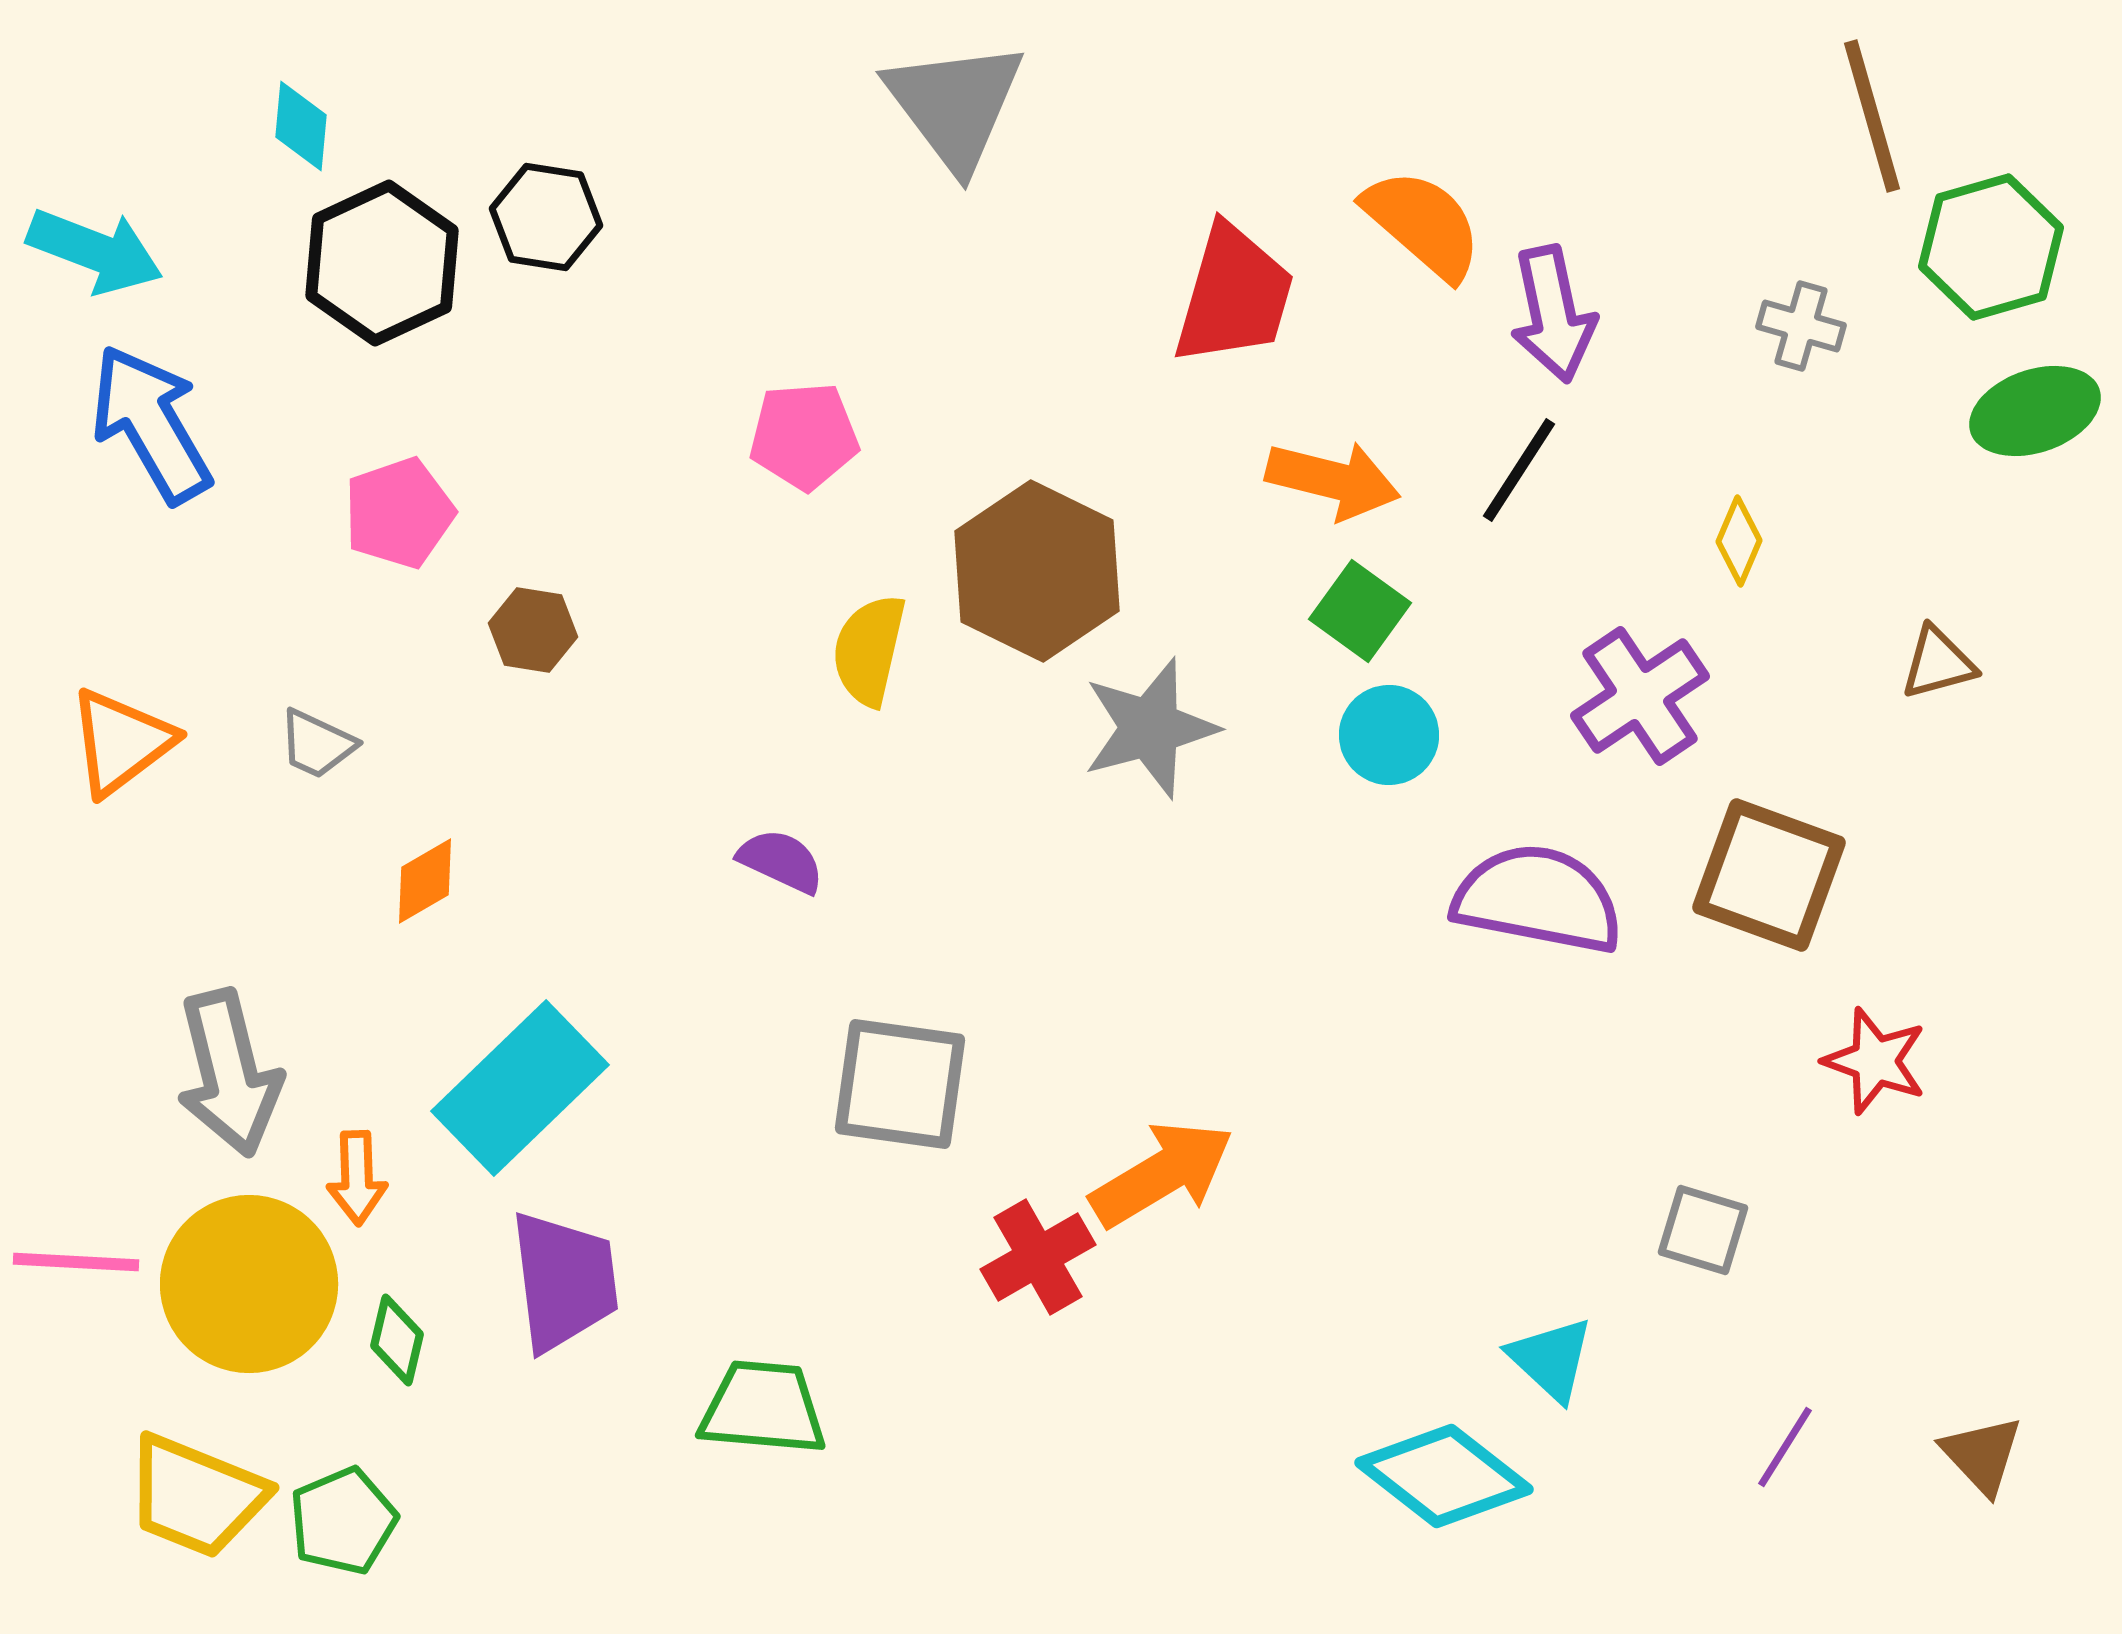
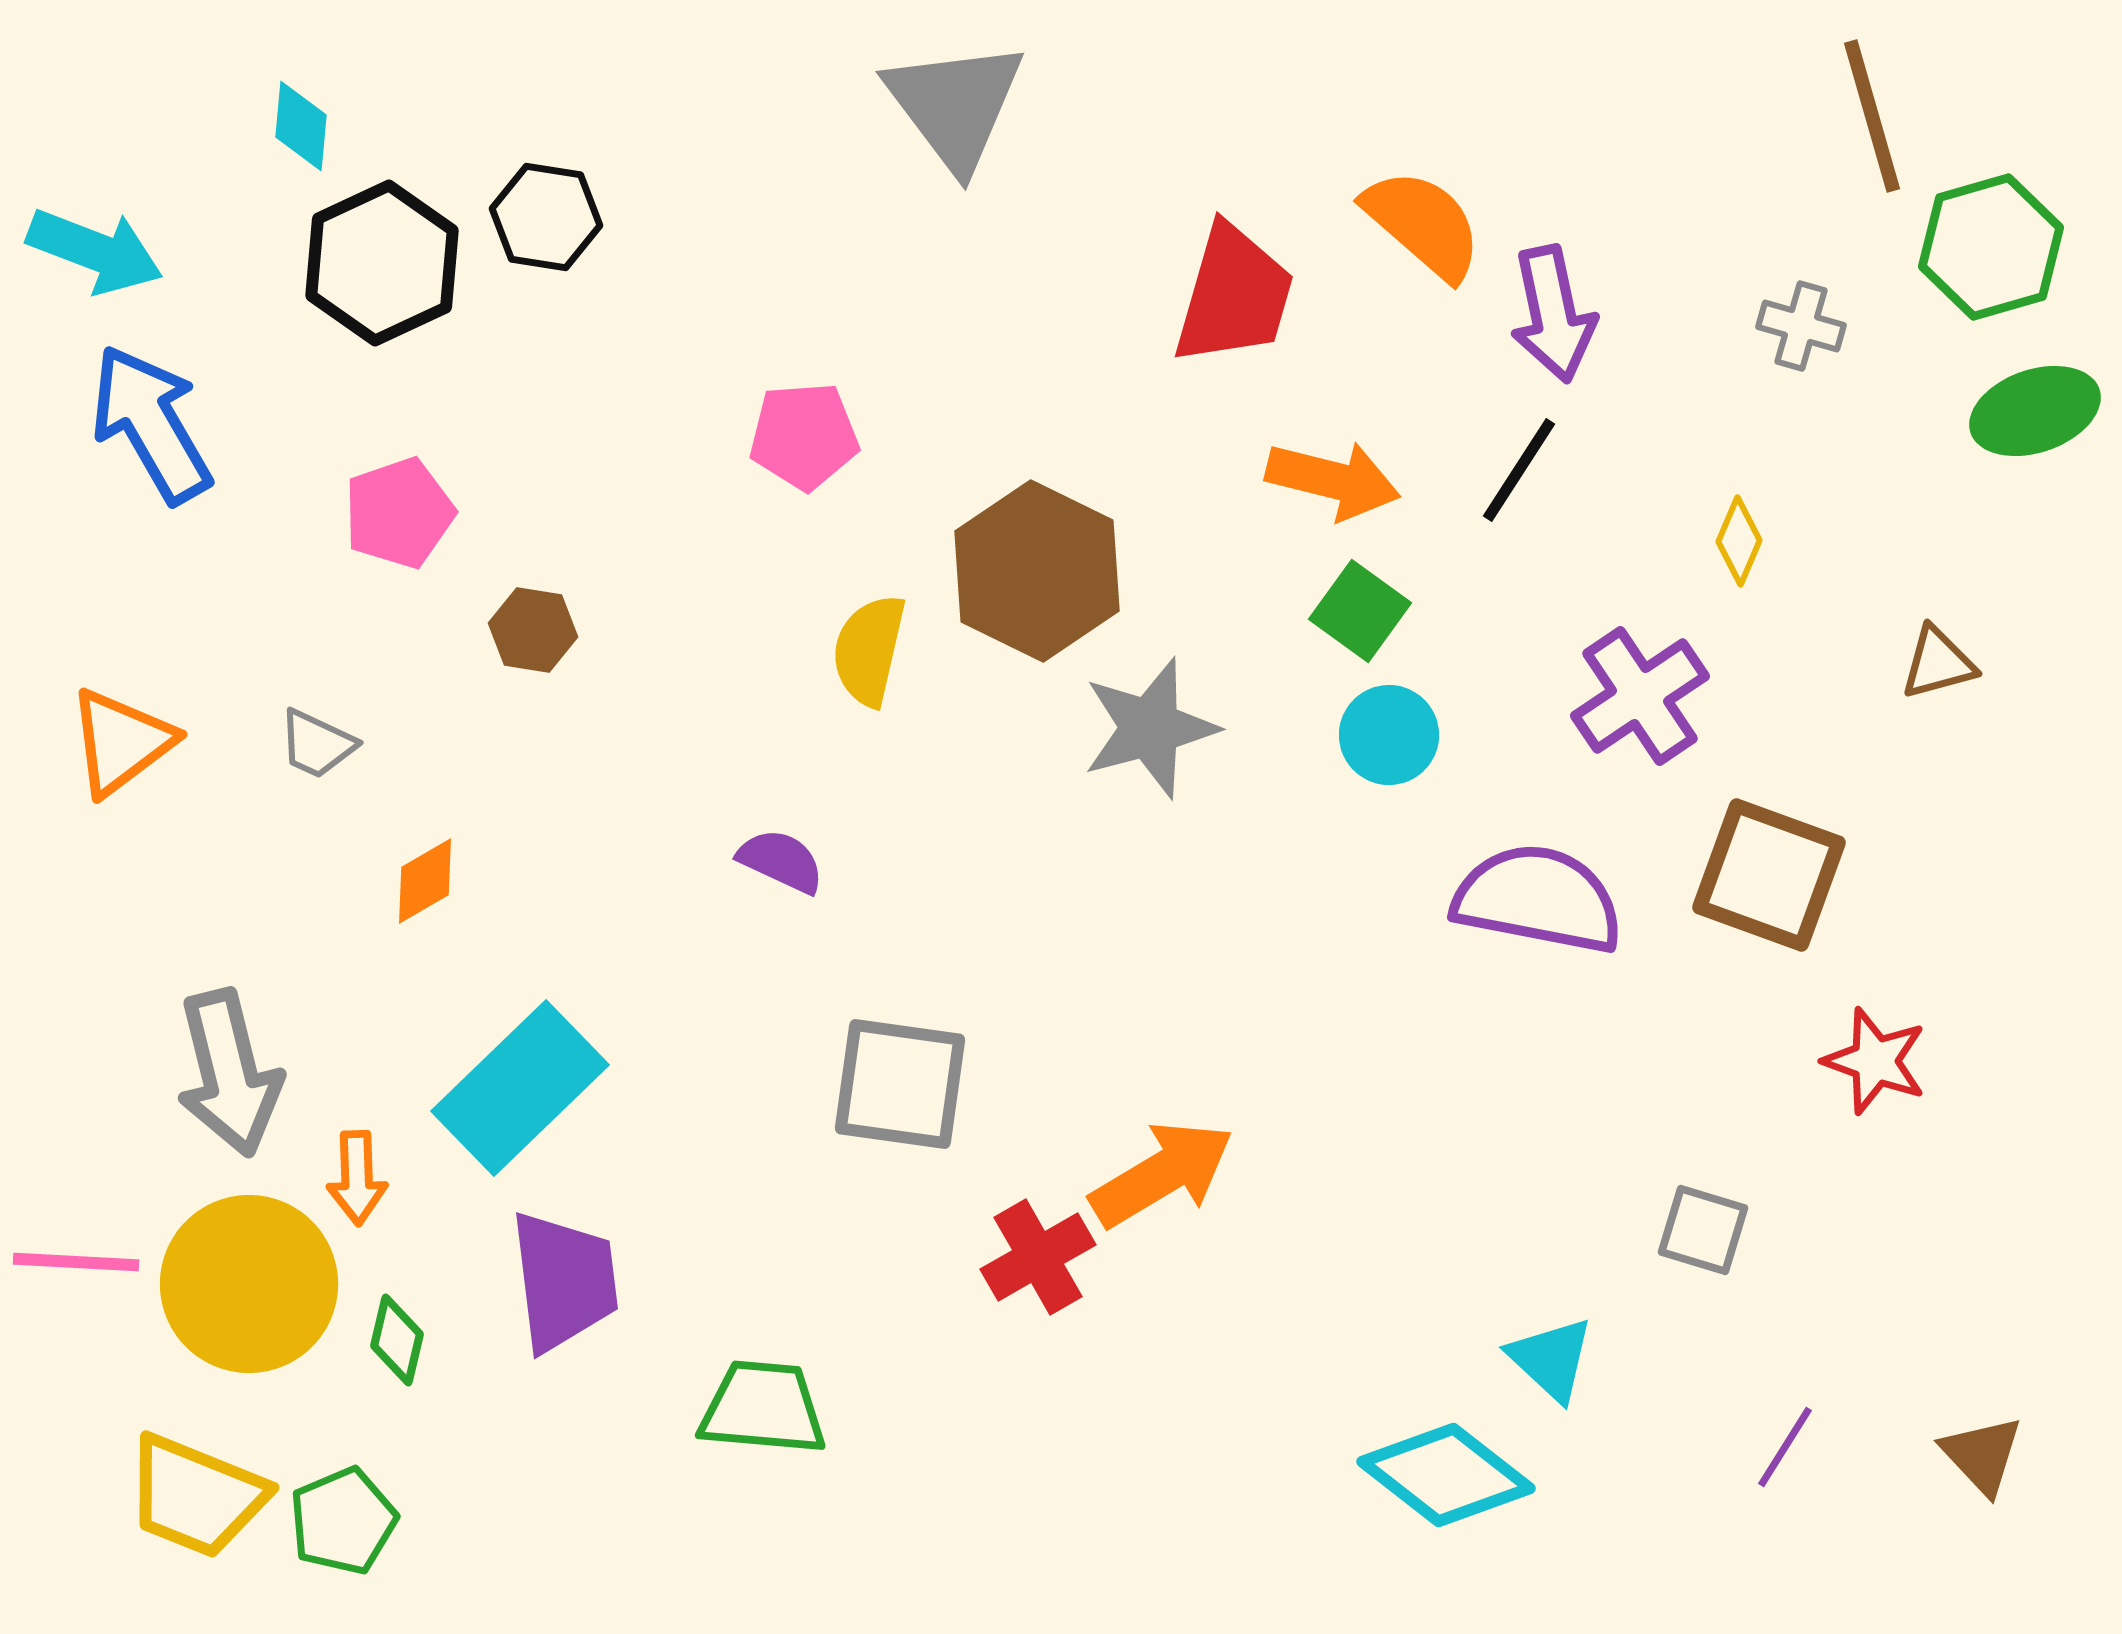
cyan diamond at (1444, 1476): moved 2 px right, 1 px up
